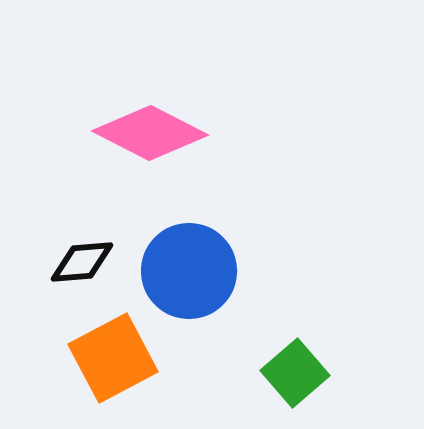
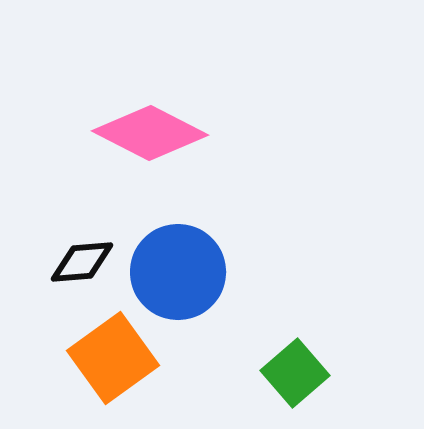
blue circle: moved 11 px left, 1 px down
orange square: rotated 8 degrees counterclockwise
